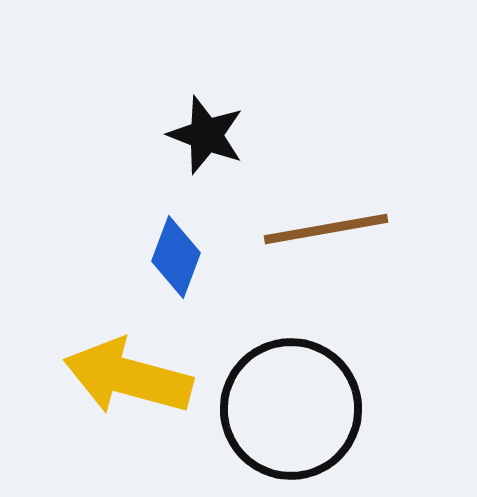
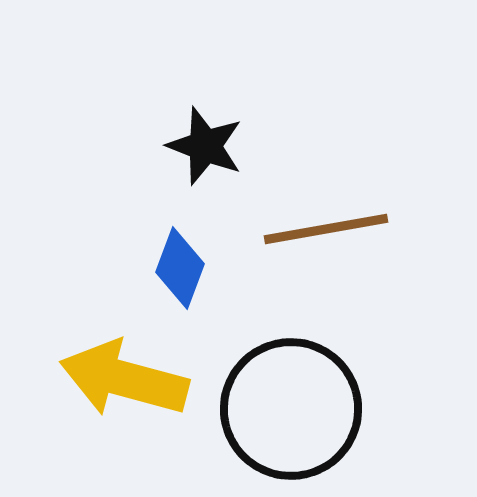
black star: moved 1 px left, 11 px down
blue diamond: moved 4 px right, 11 px down
yellow arrow: moved 4 px left, 2 px down
